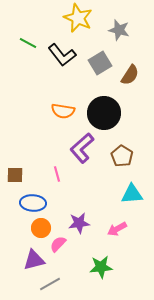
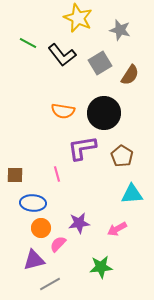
gray star: moved 1 px right
purple L-shape: rotated 32 degrees clockwise
